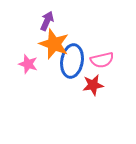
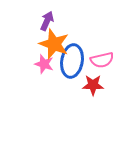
pink star: moved 16 px right
red star: rotated 10 degrees clockwise
